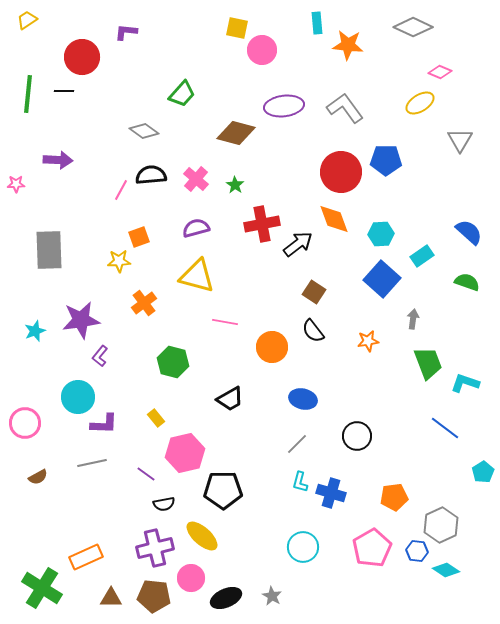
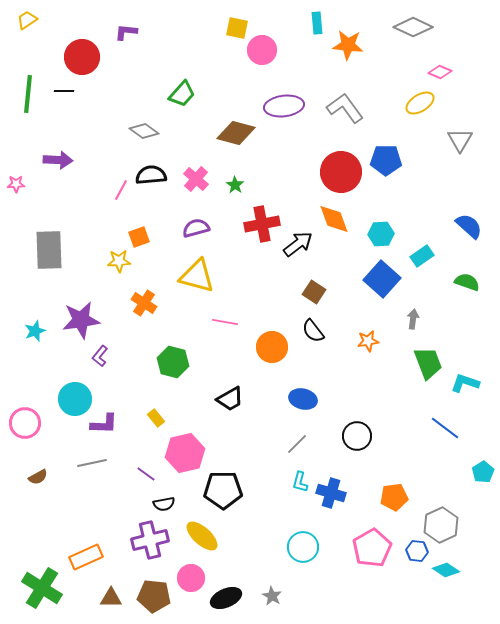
blue semicircle at (469, 232): moved 6 px up
orange cross at (144, 303): rotated 20 degrees counterclockwise
cyan circle at (78, 397): moved 3 px left, 2 px down
purple cross at (155, 548): moved 5 px left, 8 px up
